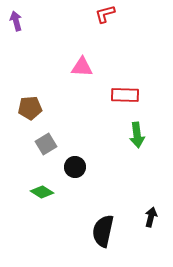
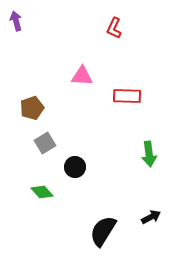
red L-shape: moved 9 px right, 14 px down; rotated 50 degrees counterclockwise
pink triangle: moved 9 px down
red rectangle: moved 2 px right, 1 px down
brown pentagon: moved 2 px right; rotated 15 degrees counterclockwise
green arrow: moved 12 px right, 19 px down
gray square: moved 1 px left, 1 px up
green diamond: rotated 15 degrees clockwise
black arrow: rotated 48 degrees clockwise
black semicircle: rotated 20 degrees clockwise
